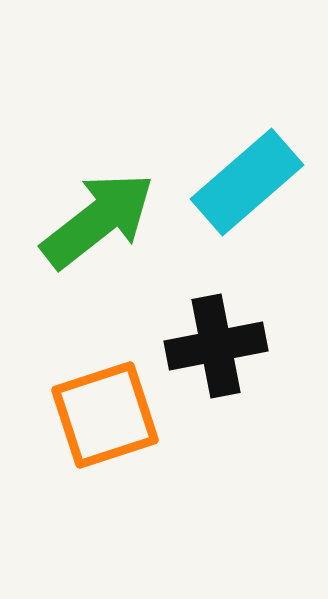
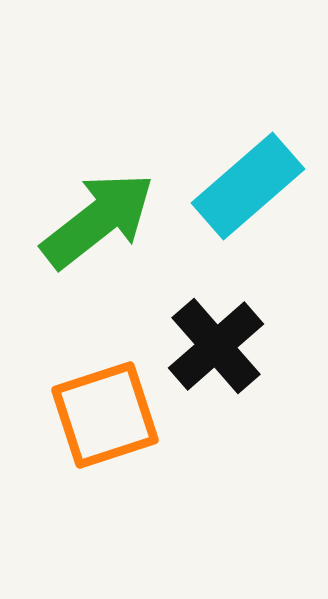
cyan rectangle: moved 1 px right, 4 px down
black cross: rotated 30 degrees counterclockwise
